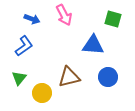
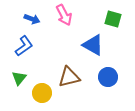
blue triangle: rotated 25 degrees clockwise
